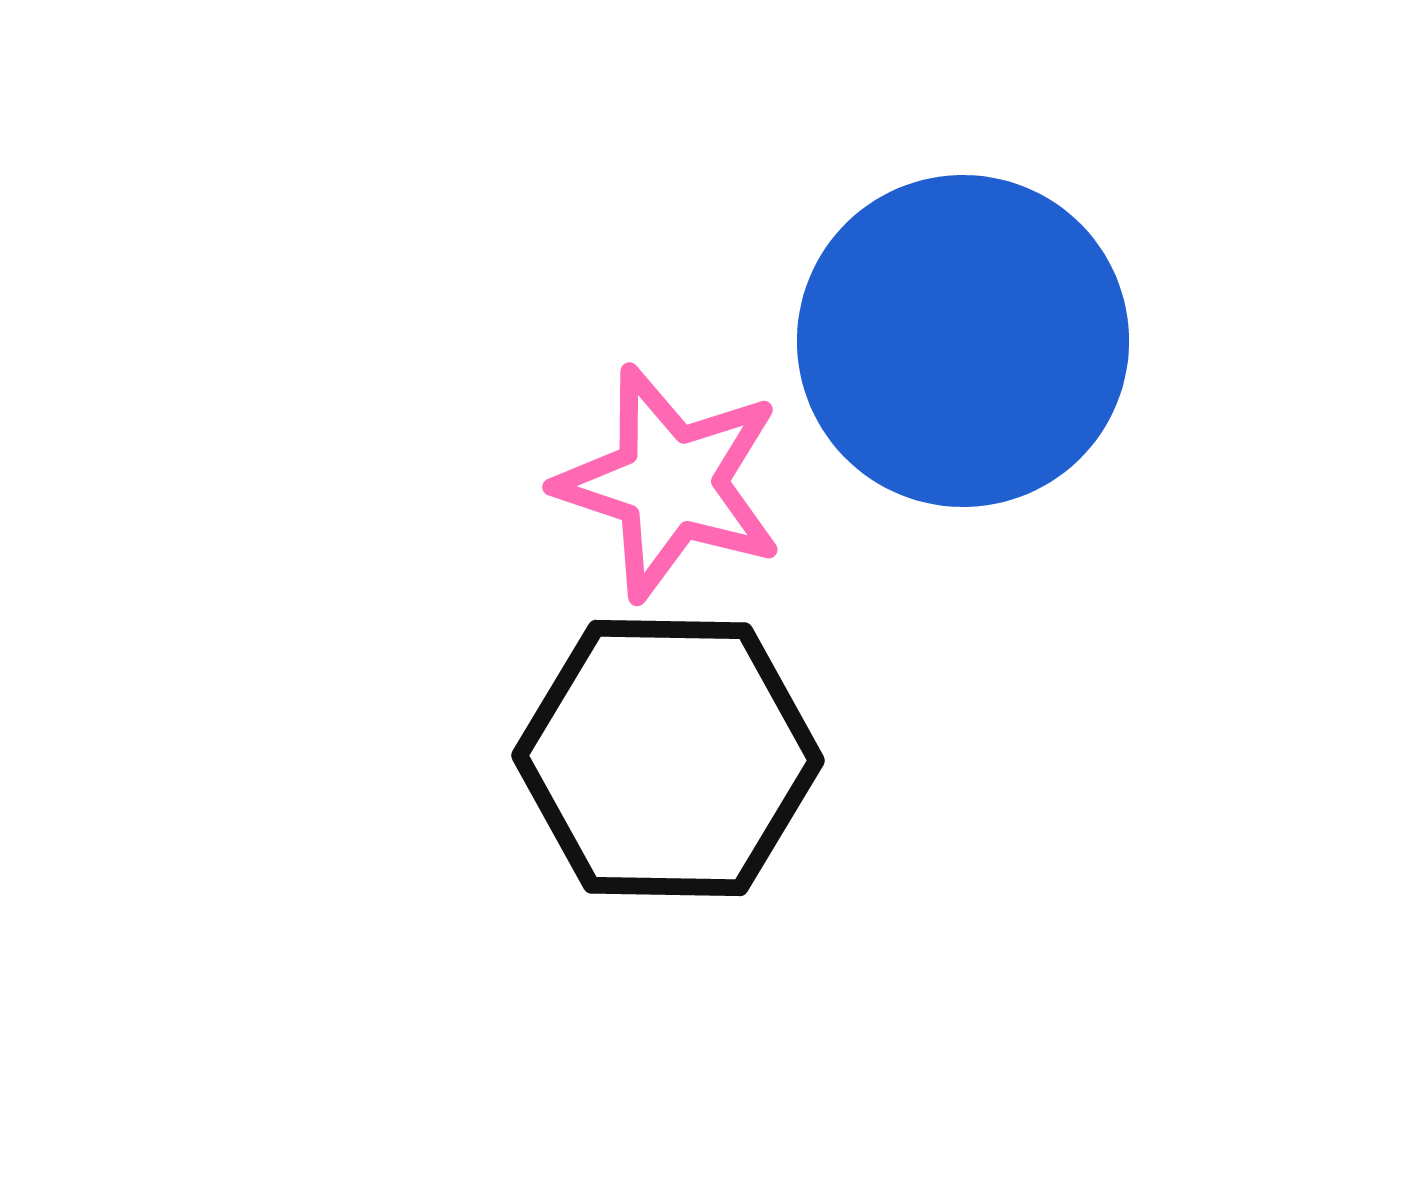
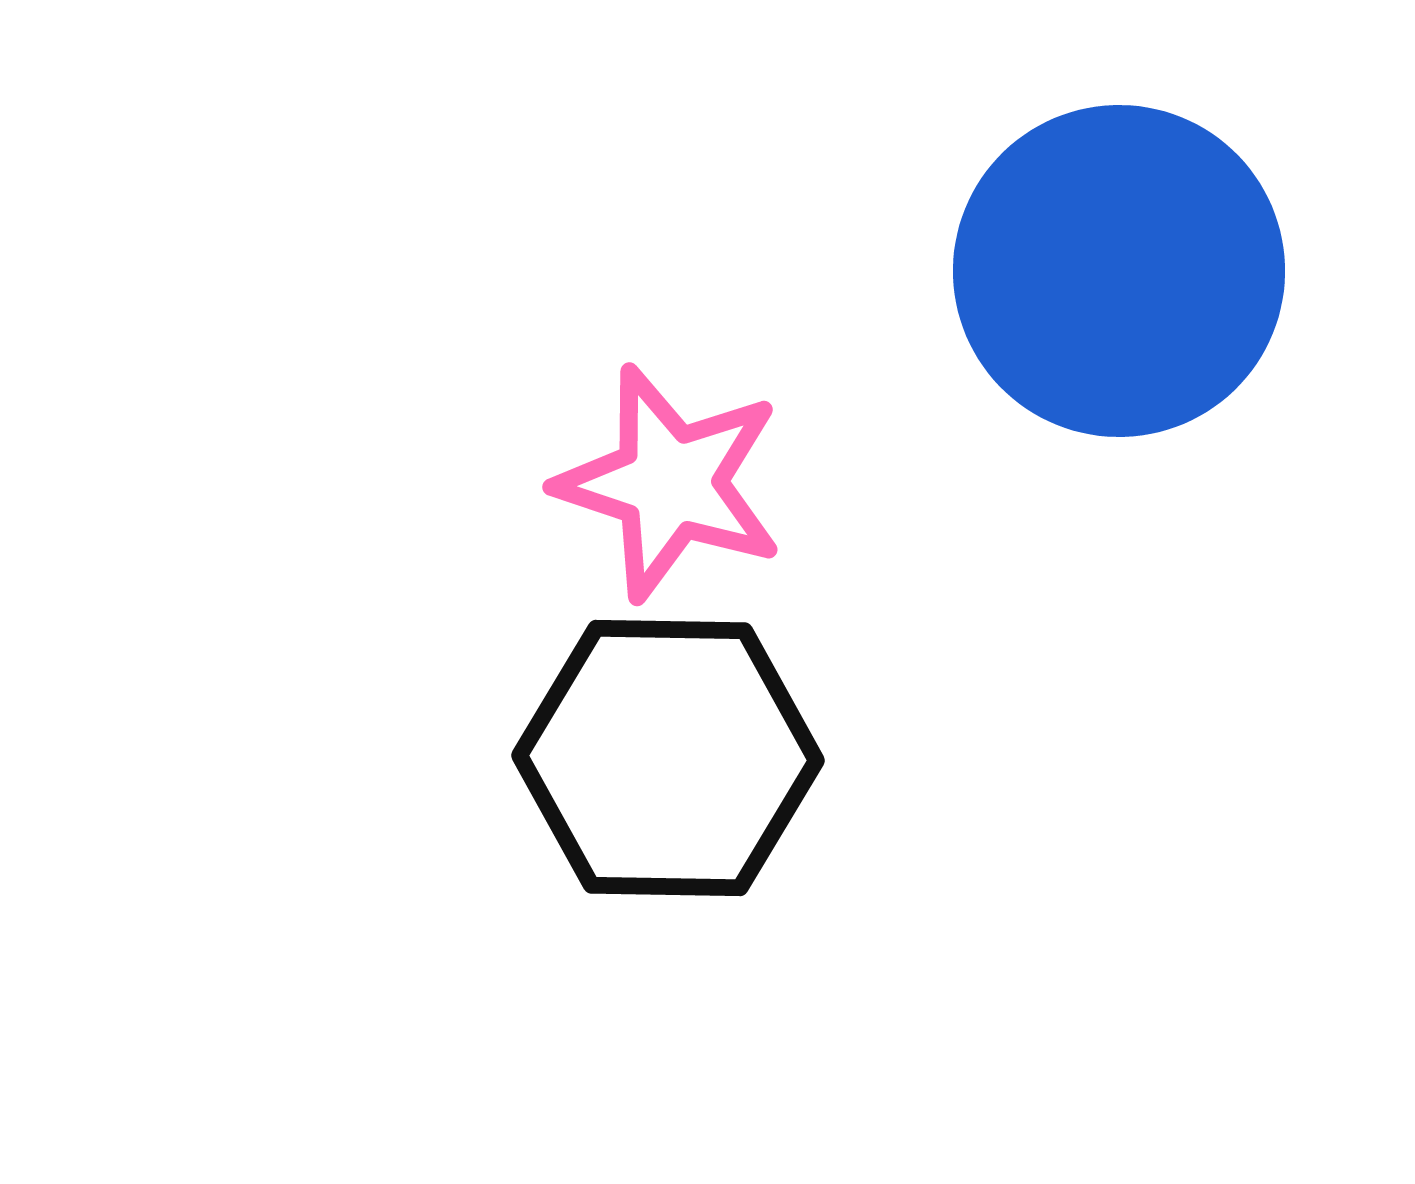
blue circle: moved 156 px right, 70 px up
